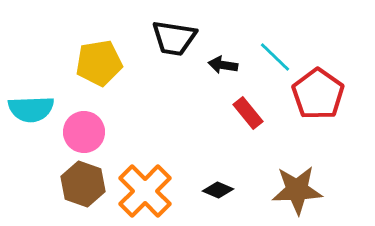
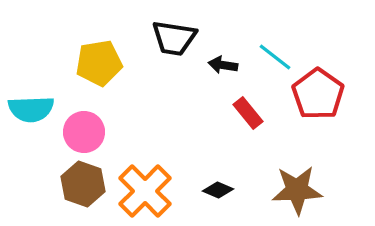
cyan line: rotated 6 degrees counterclockwise
